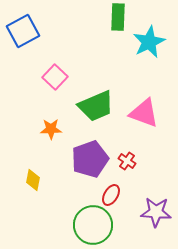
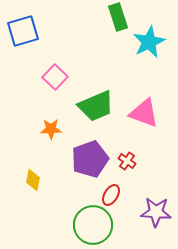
green rectangle: rotated 20 degrees counterclockwise
blue square: rotated 12 degrees clockwise
